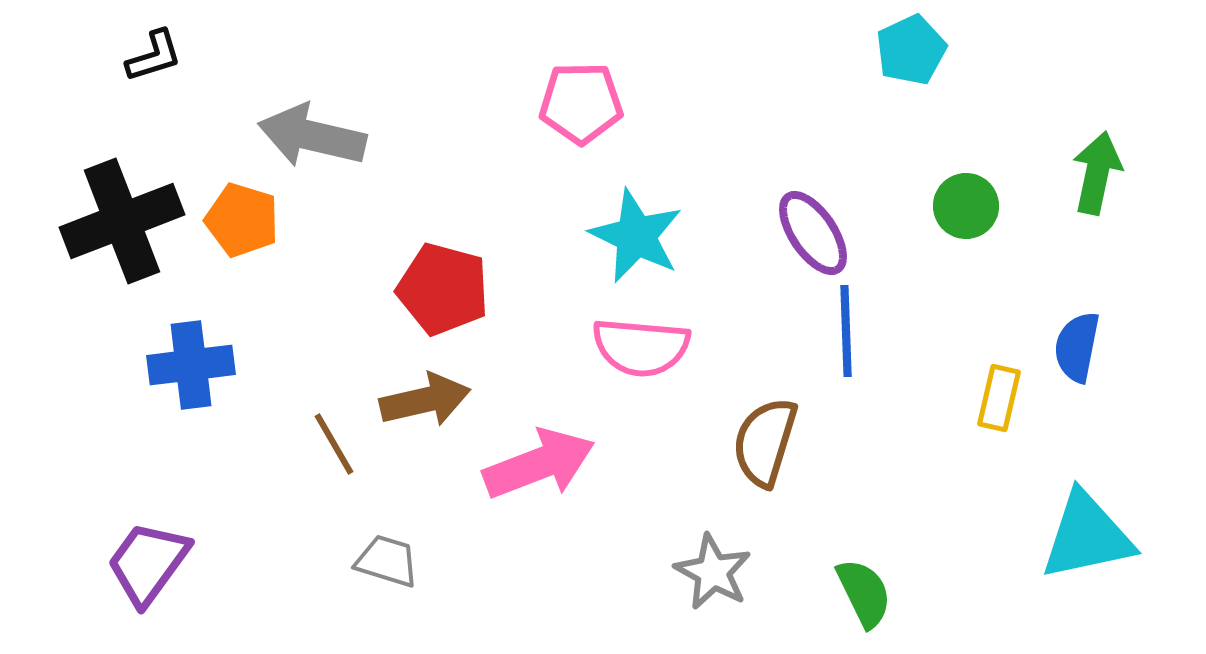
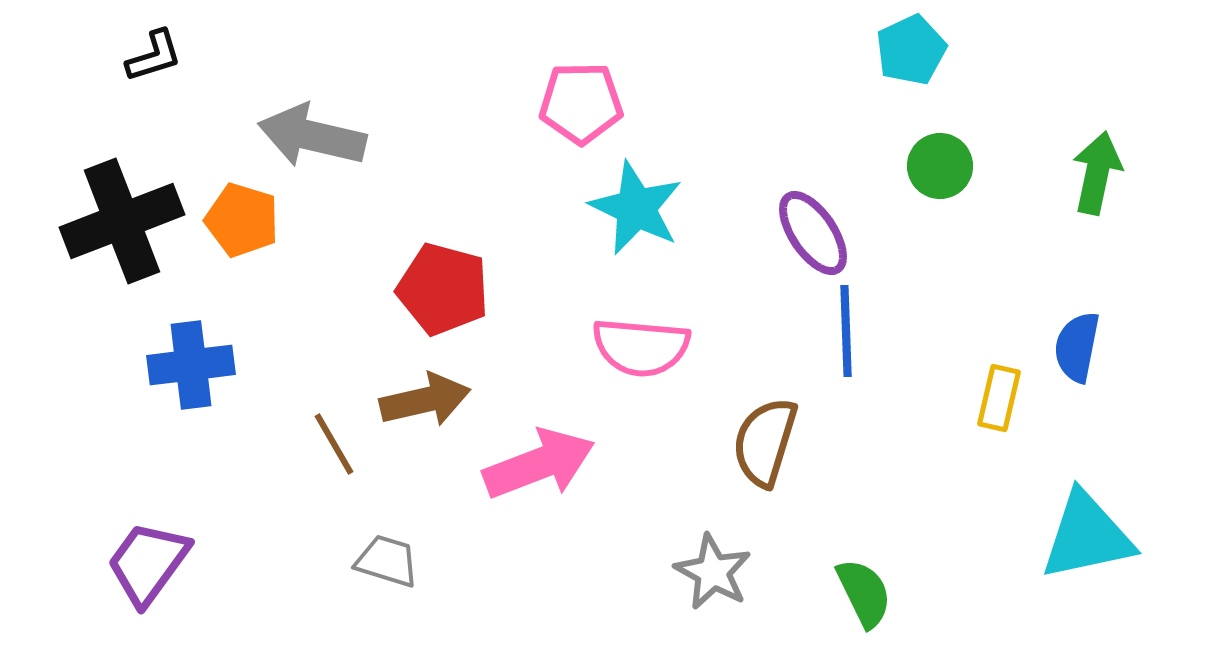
green circle: moved 26 px left, 40 px up
cyan star: moved 28 px up
